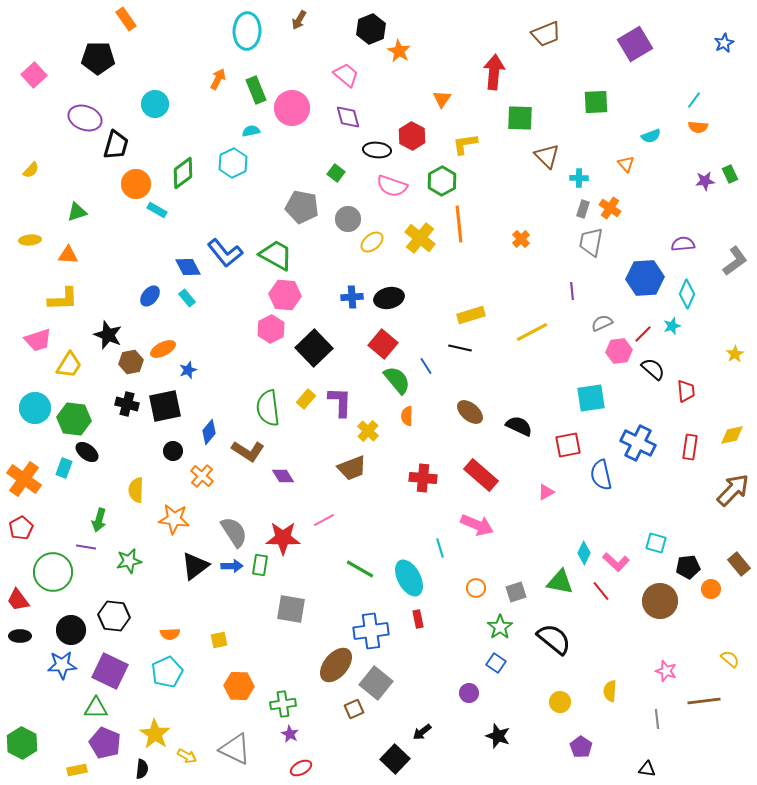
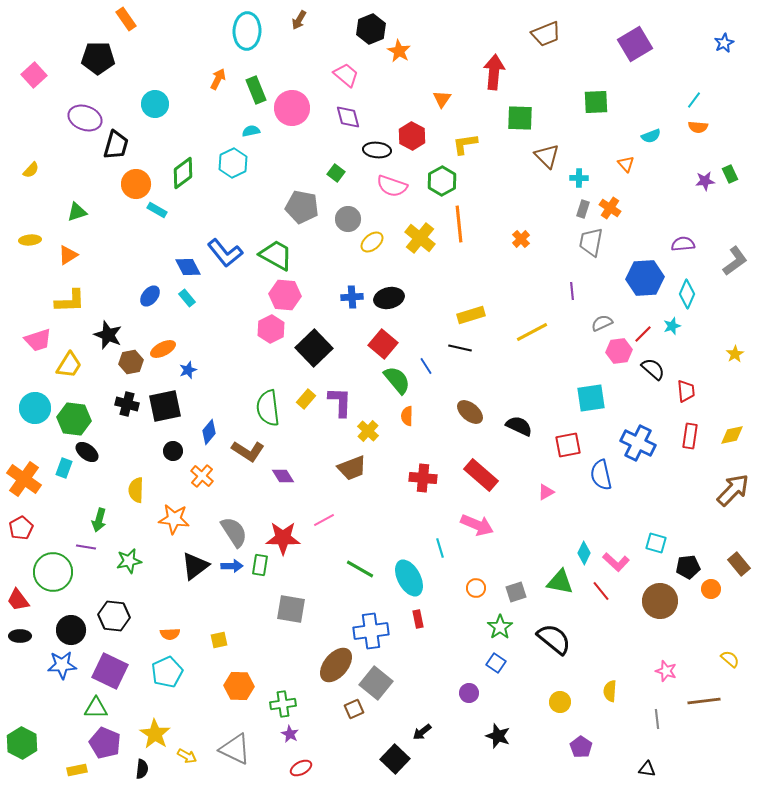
orange triangle at (68, 255): rotated 35 degrees counterclockwise
yellow L-shape at (63, 299): moved 7 px right, 2 px down
red rectangle at (690, 447): moved 11 px up
